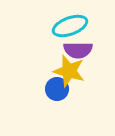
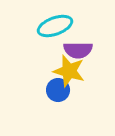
cyan ellipse: moved 15 px left
blue circle: moved 1 px right, 1 px down
